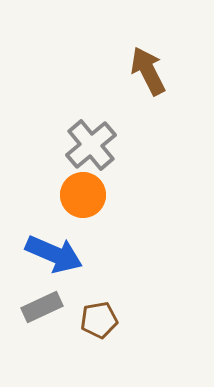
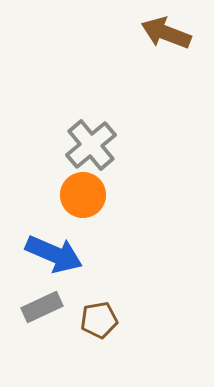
brown arrow: moved 18 px right, 38 px up; rotated 42 degrees counterclockwise
